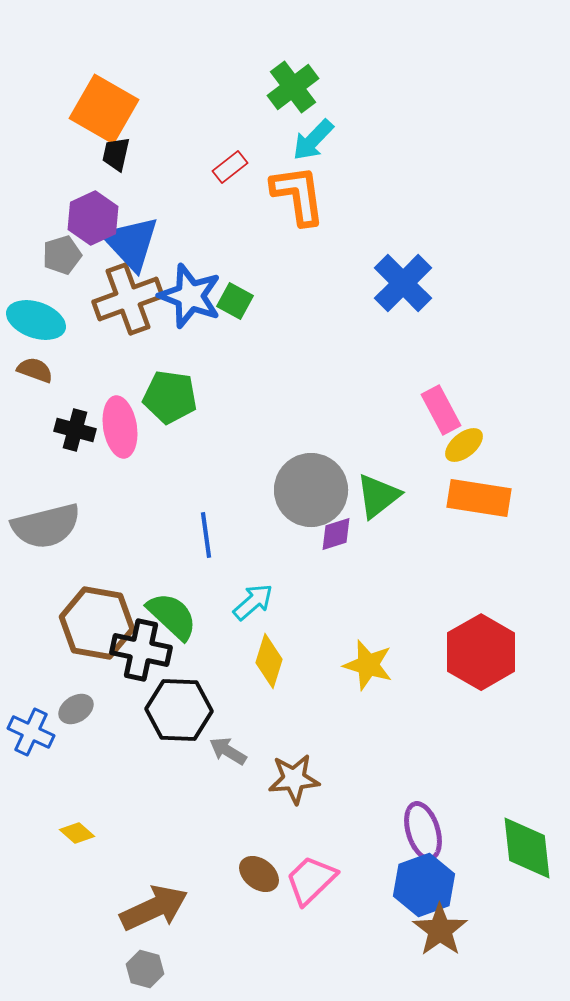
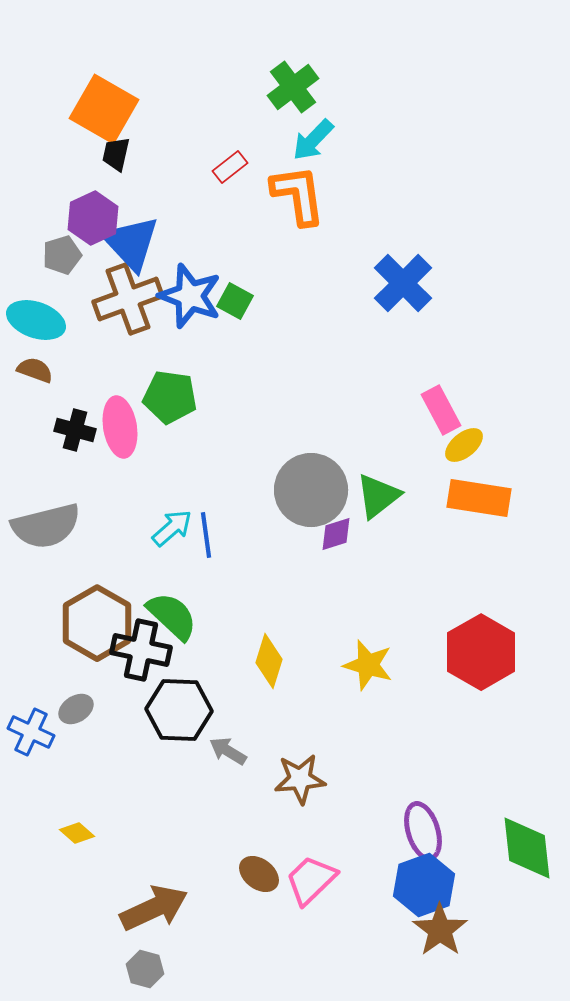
cyan arrow at (253, 602): moved 81 px left, 74 px up
brown hexagon at (97, 623): rotated 20 degrees clockwise
brown star at (294, 779): moved 6 px right
